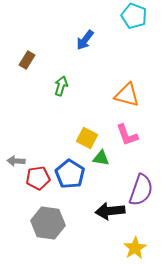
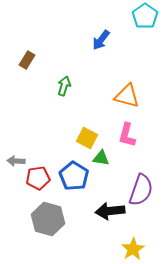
cyan pentagon: moved 11 px right; rotated 15 degrees clockwise
blue arrow: moved 16 px right
green arrow: moved 3 px right
orange triangle: moved 1 px down
pink L-shape: rotated 35 degrees clockwise
blue pentagon: moved 4 px right, 2 px down
gray hexagon: moved 4 px up; rotated 8 degrees clockwise
yellow star: moved 2 px left, 1 px down
